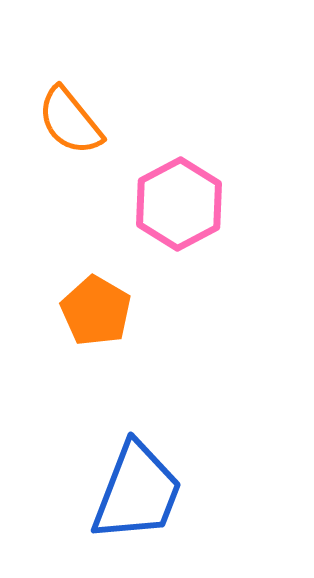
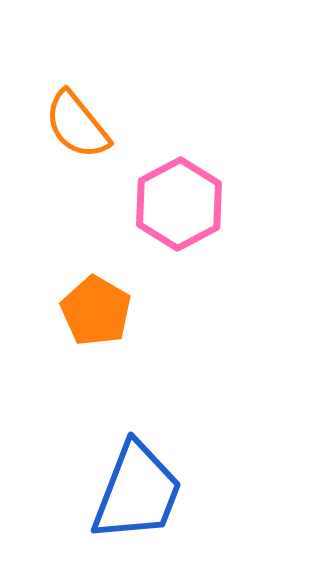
orange semicircle: moved 7 px right, 4 px down
